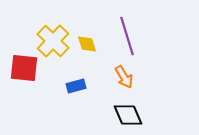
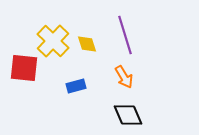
purple line: moved 2 px left, 1 px up
